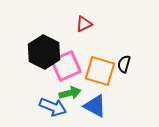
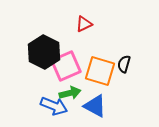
blue arrow: moved 1 px right, 1 px up
